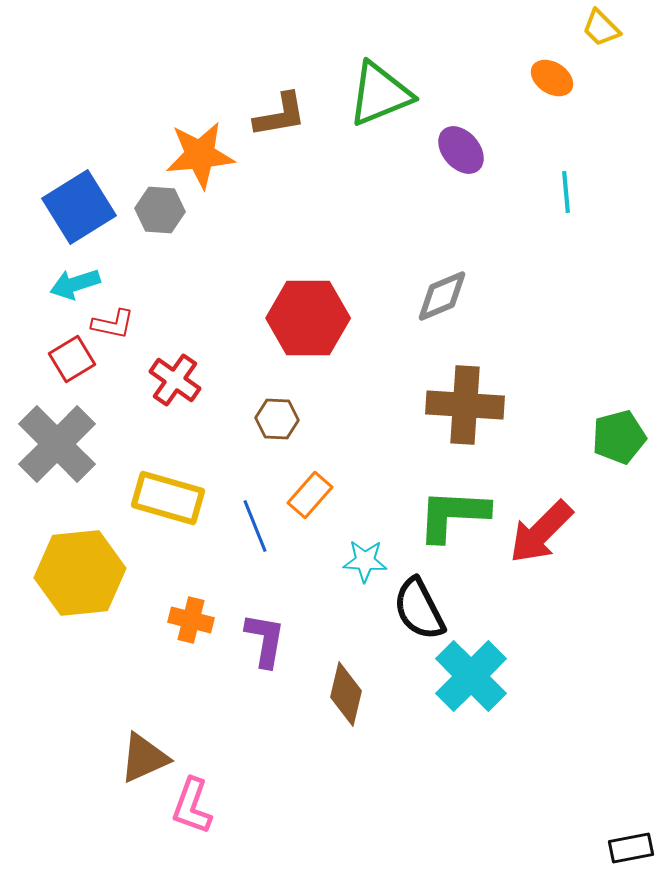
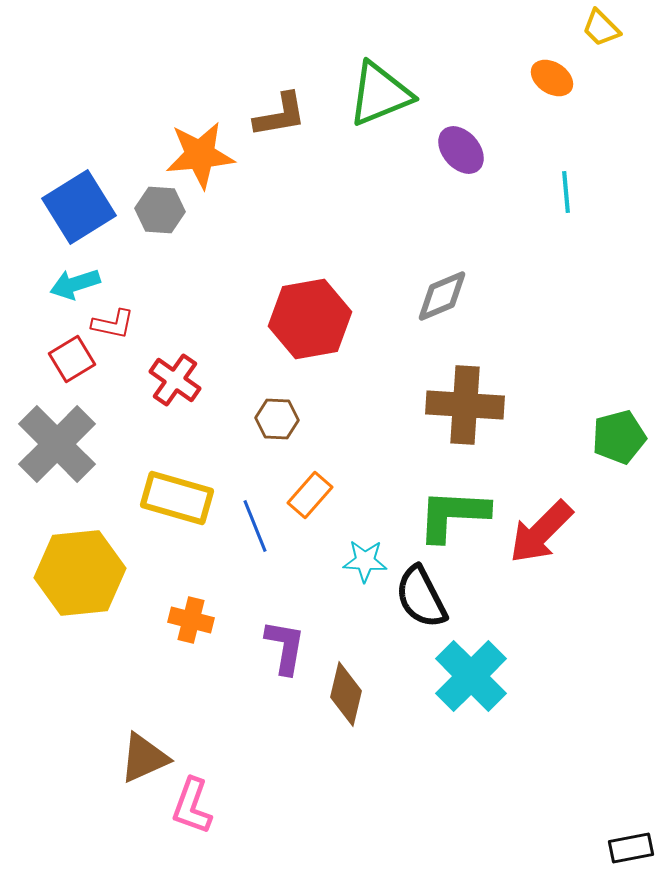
red hexagon: moved 2 px right, 1 px down; rotated 10 degrees counterclockwise
yellow rectangle: moved 9 px right
black semicircle: moved 2 px right, 12 px up
purple L-shape: moved 20 px right, 7 px down
